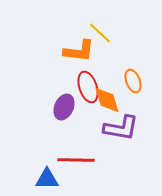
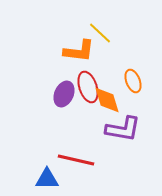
purple ellipse: moved 13 px up
purple L-shape: moved 2 px right, 1 px down
red line: rotated 12 degrees clockwise
